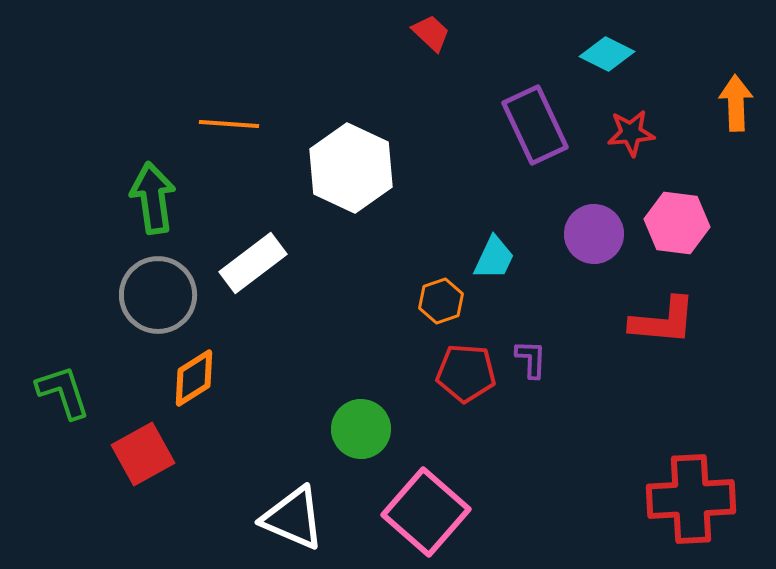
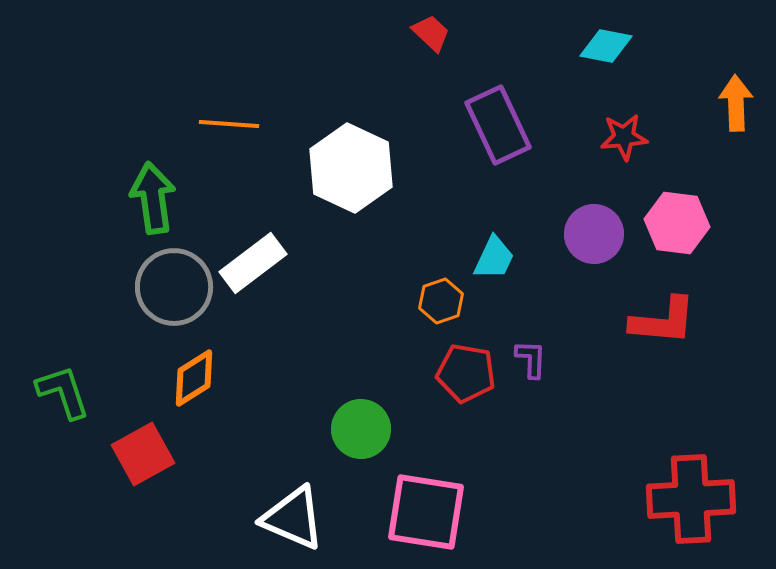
cyan diamond: moved 1 px left, 8 px up; rotated 16 degrees counterclockwise
purple rectangle: moved 37 px left
red star: moved 7 px left, 4 px down
gray circle: moved 16 px right, 8 px up
red pentagon: rotated 6 degrees clockwise
pink square: rotated 32 degrees counterclockwise
